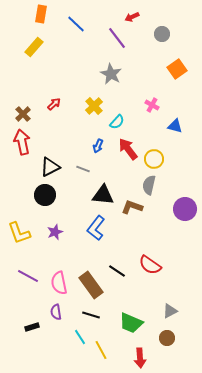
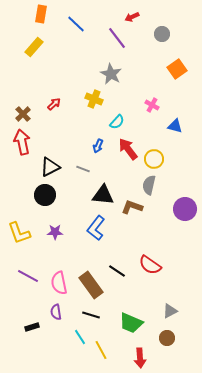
yellow cross at (94, 106): moved 7 px up; rotated 24 degrees counterclockwise
purple star at (55, 232): rotated 21 degrees clockwise
